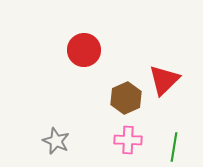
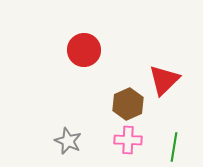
brown hexagon: moved 2 px right, 6 px down
gray star: moved 12 px right
